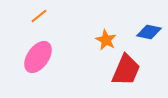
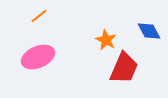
blue diamond: moved 1 px up; rotated 50 degrees clockwise
pink ellipse: rotated 32 degrees clockwise
red trapezoid: moved 2 px left, 2 px up
